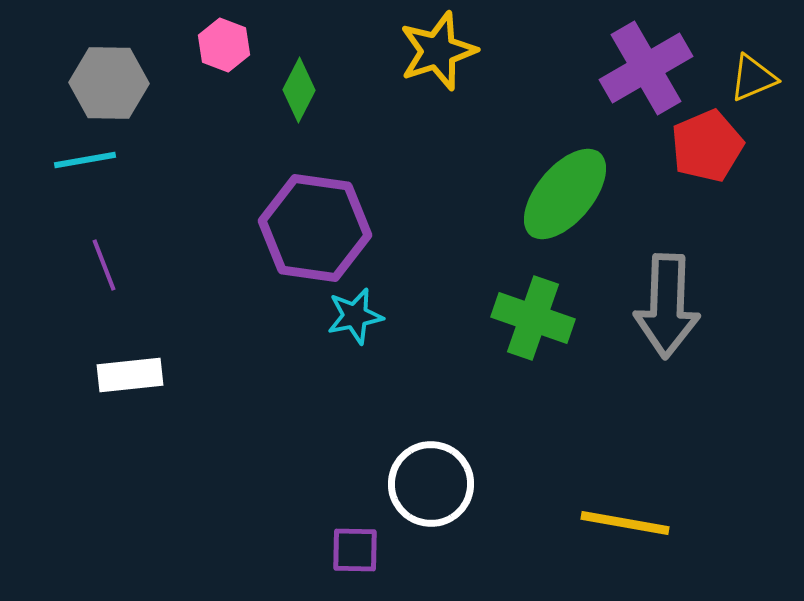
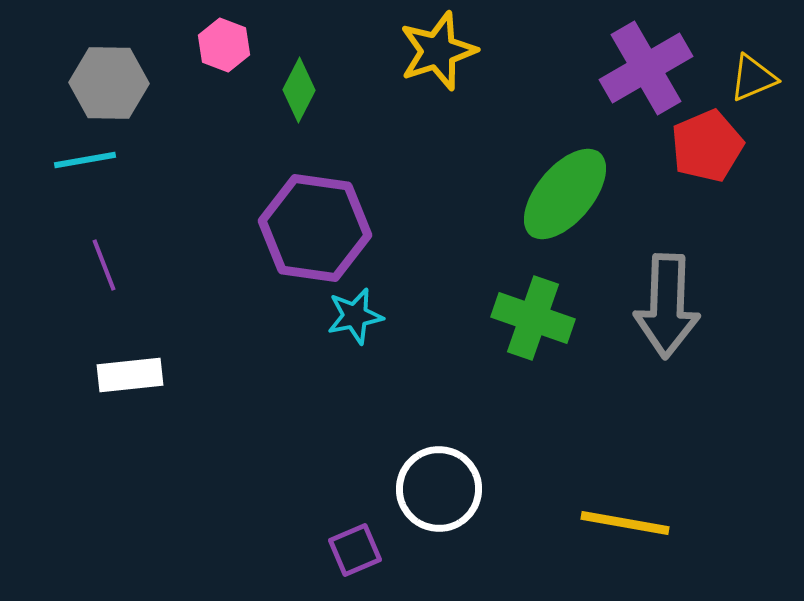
white circle: moved 8 px right, 5 px down
purple square: rotated 24 degrees counterclockwise
